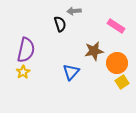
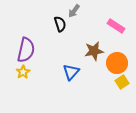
gray arrow: rotated 48 degrees counterclockwise
